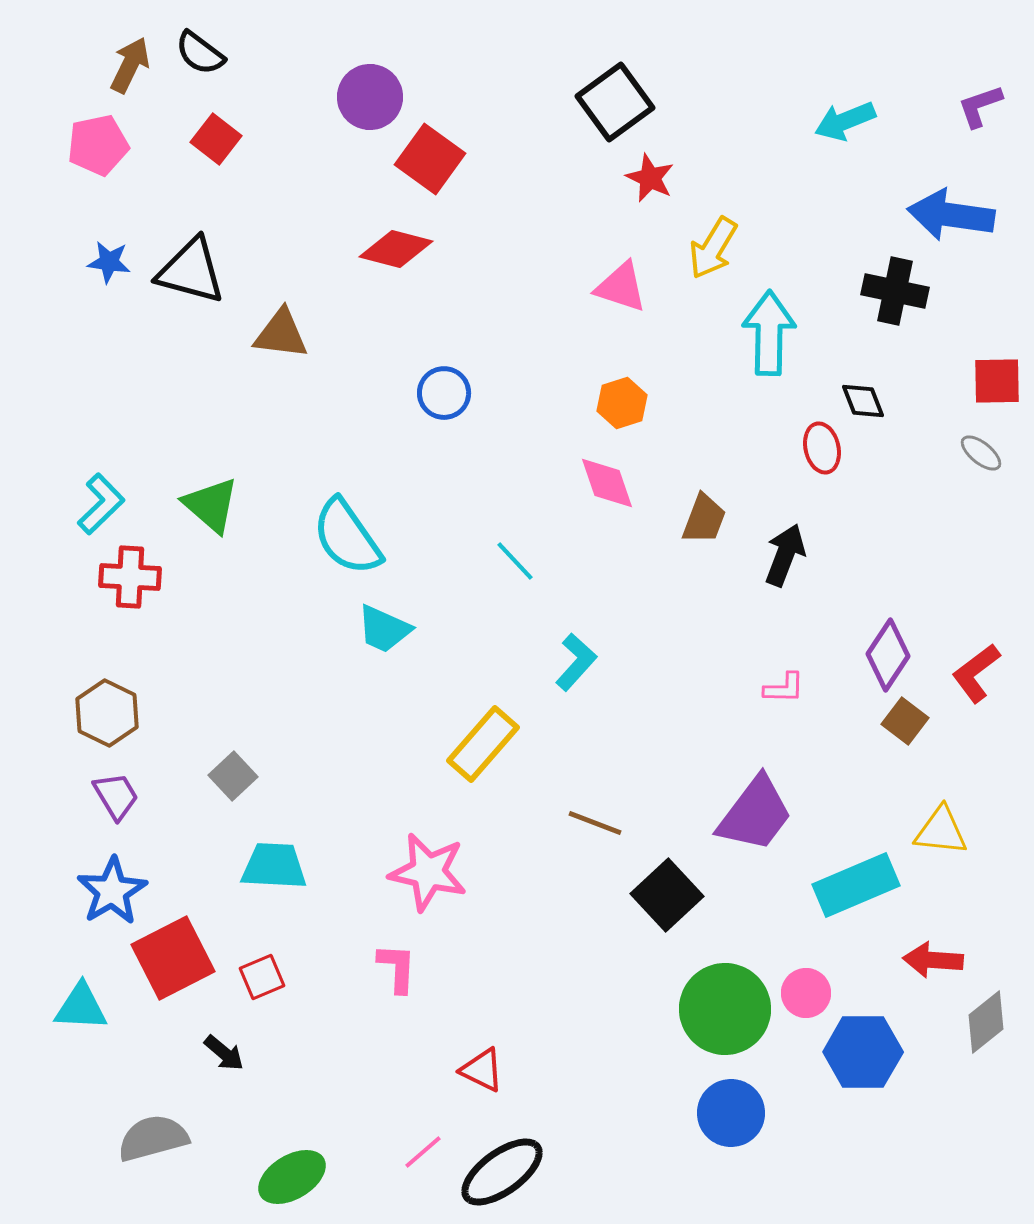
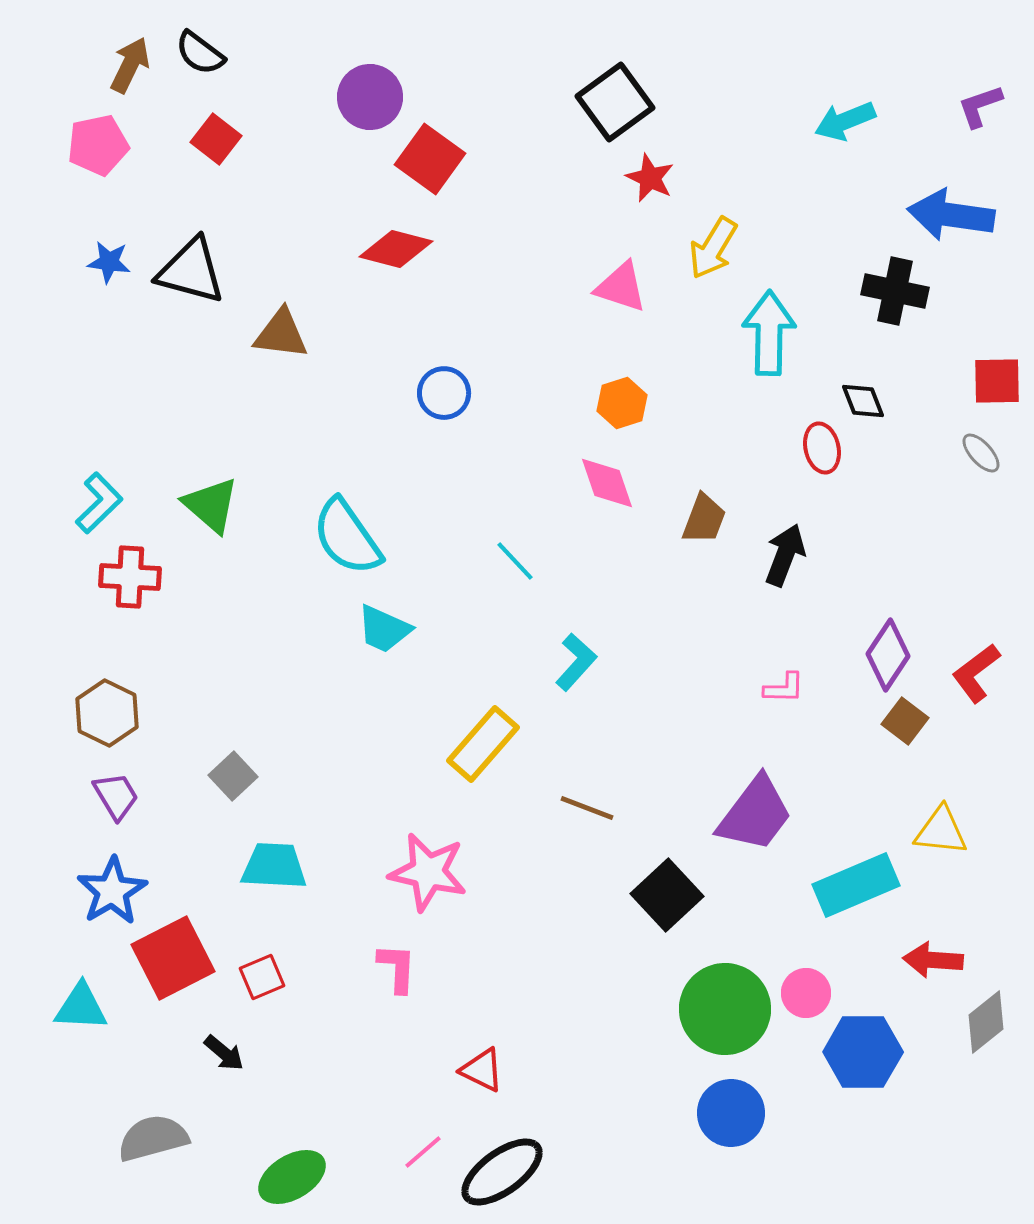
gray ellipse at (981, 453): rotated 9 degrees clockwise
cyan L-shape at (101, 504): moved 2 px left, 1 px up
brown line at (595, 823): moved 8 px left, 15 px up
